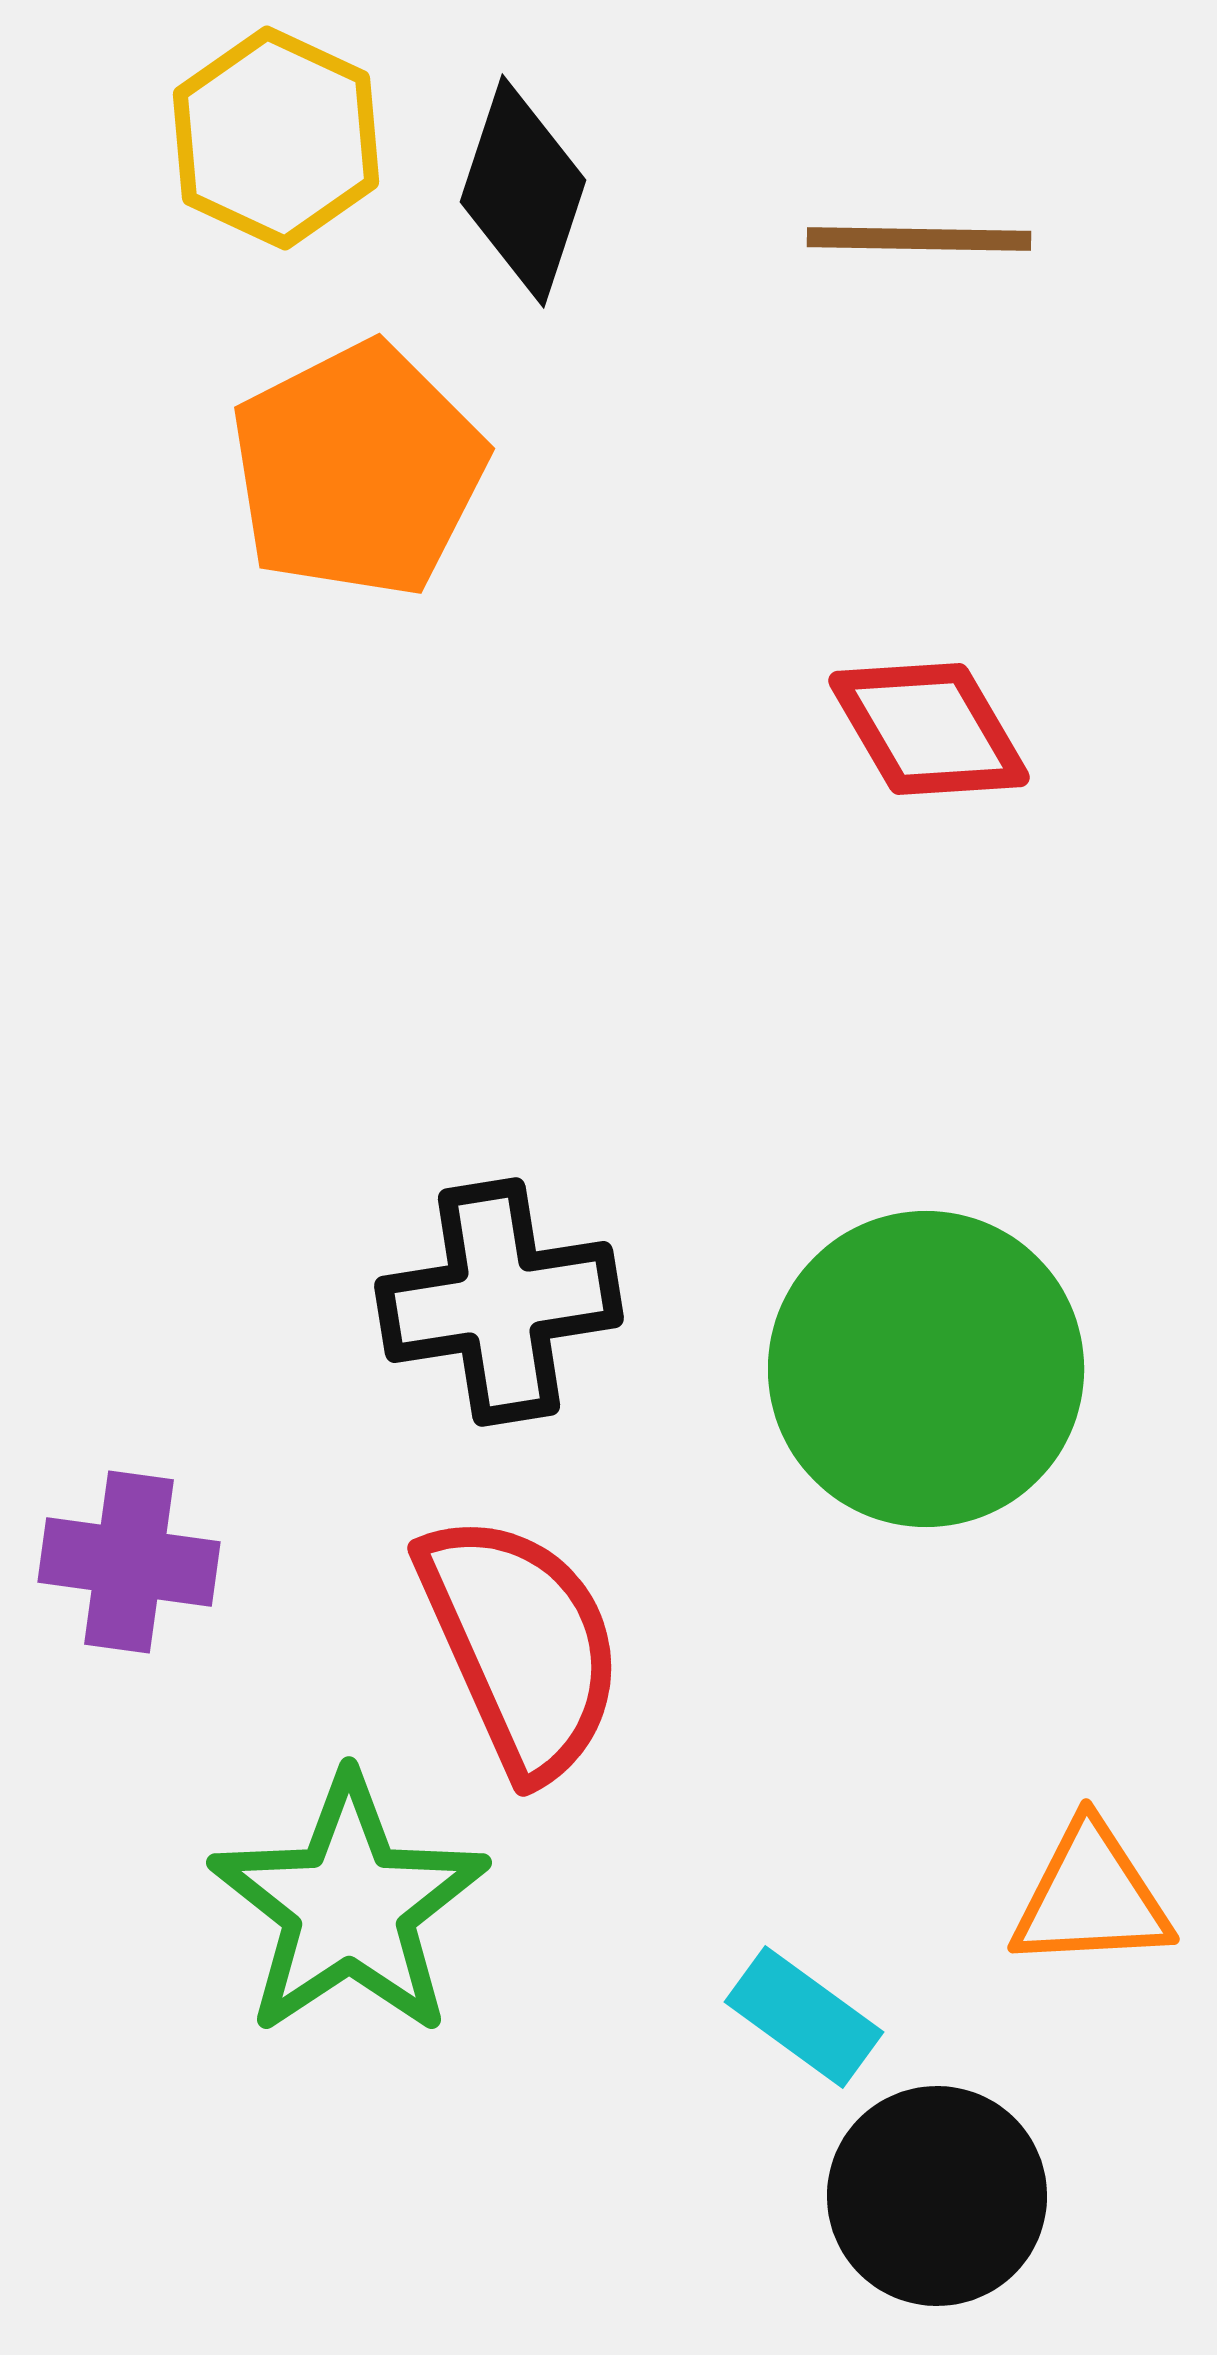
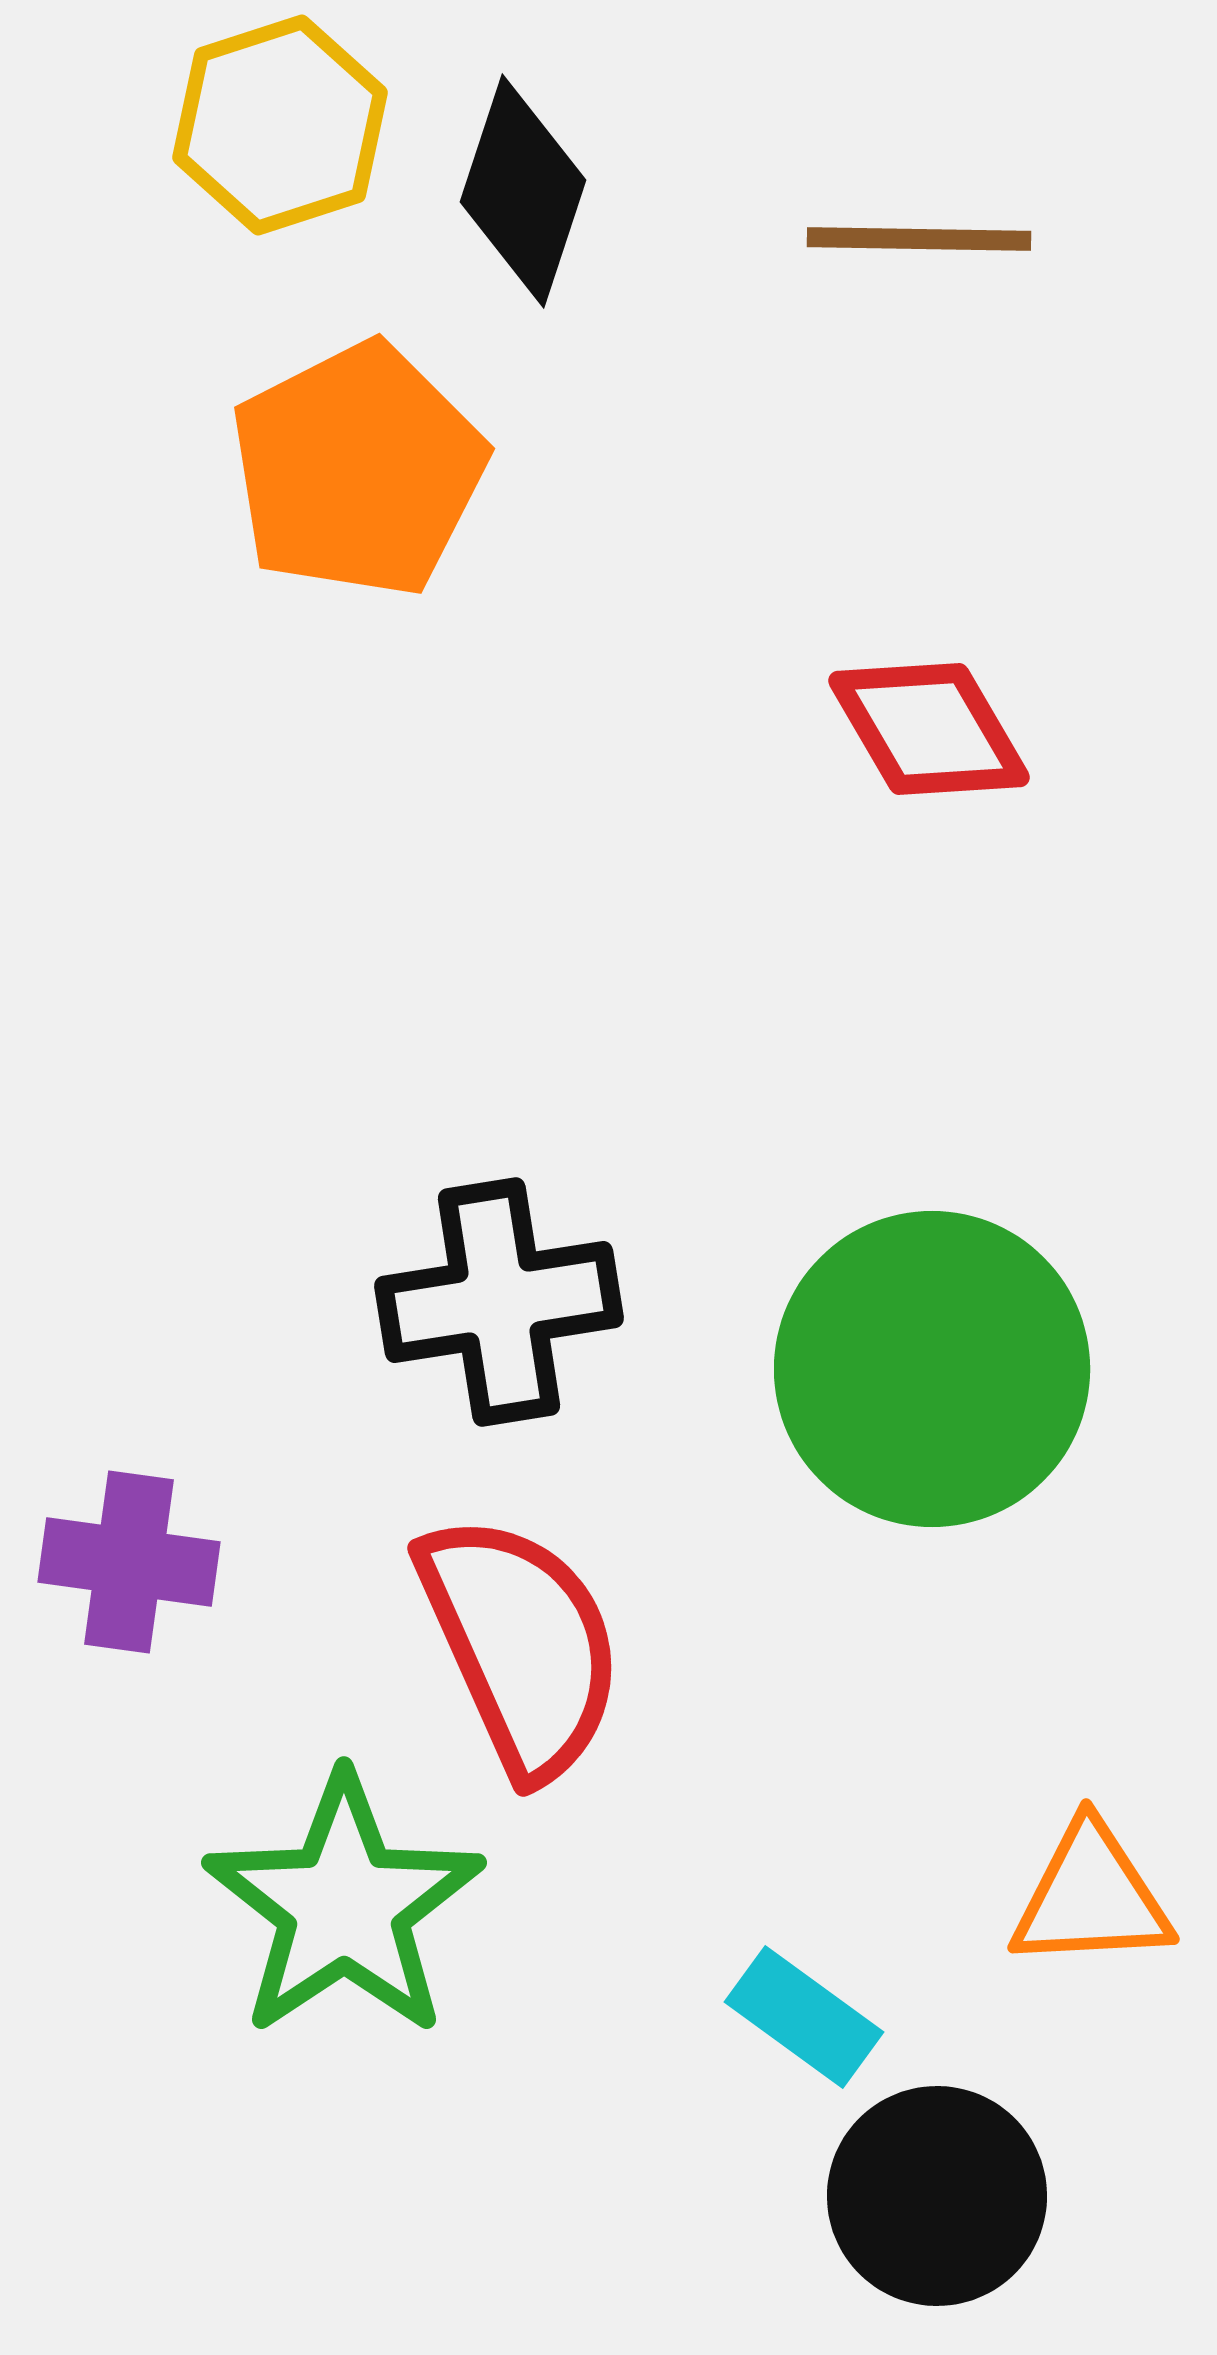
yellow hexagon: moved 4 px right, 13 px up; rotated 17 degrees clockwise
green circle: moved 6 px right
green star: moved 5 px left
